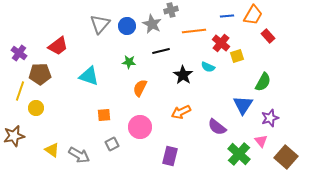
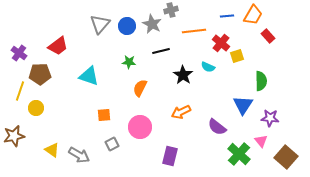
green semicircle: moved 2 px left, 1 px up; rotated 30 degrees counterclockwise
purple star: rotated 24 degrees clockwise
